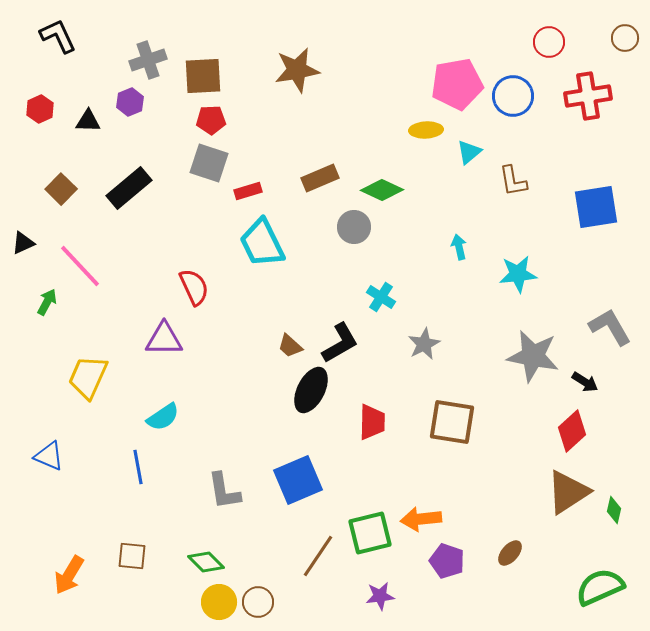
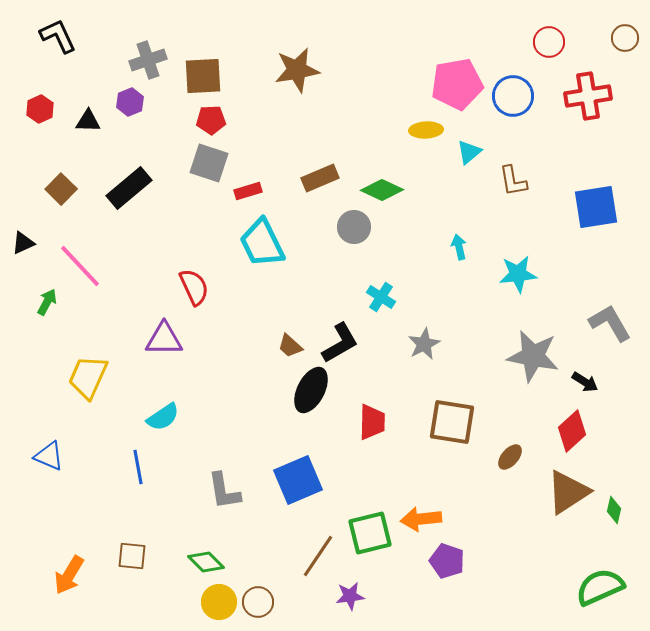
gray L-shape at (610, 327): moved 4 px up
brown ellipse at (510, 553): moved 96 px up
purple star at (380, 596): moved 30 px left
